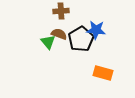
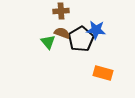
brown semicircle: moved 3 px right, 1 px up
